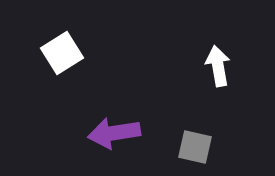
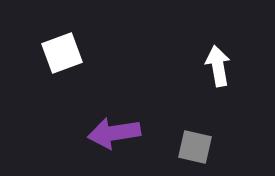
white square: rotated 12 degrees clockwise
